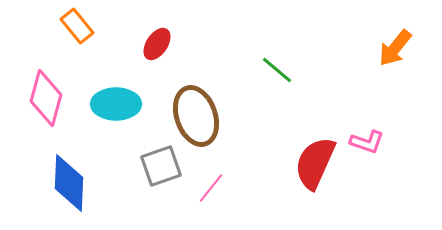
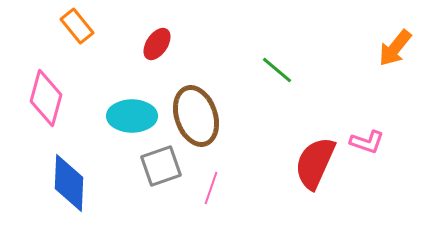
cyan ellipse: moved 16 px right, 12 px down
pink line: rotated 20 degrees counterclockwise
